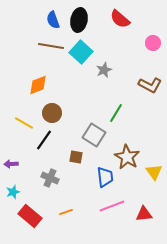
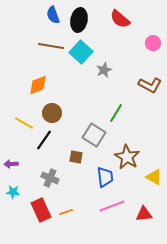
blue semicircle: moved 5 px up
yellow triangle: moved 5 px down; rotated 24 degrees counterclockwise
cyan star: rotated 24 degrees clockwise
red rectangle: moved 11 px right, 6 px up; rotated 25 degrees clockwise
